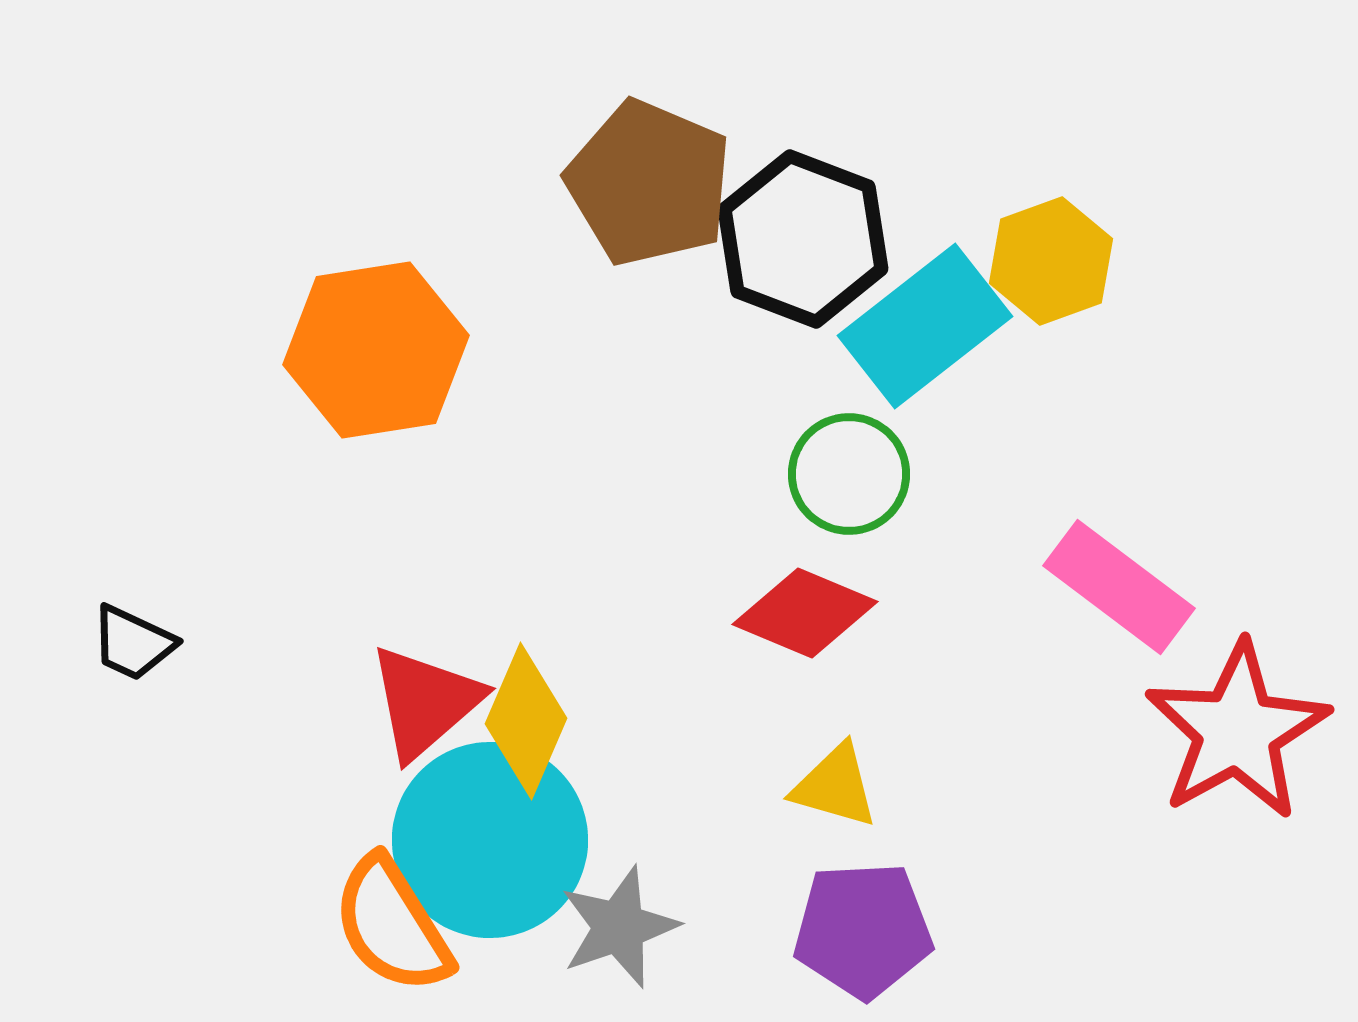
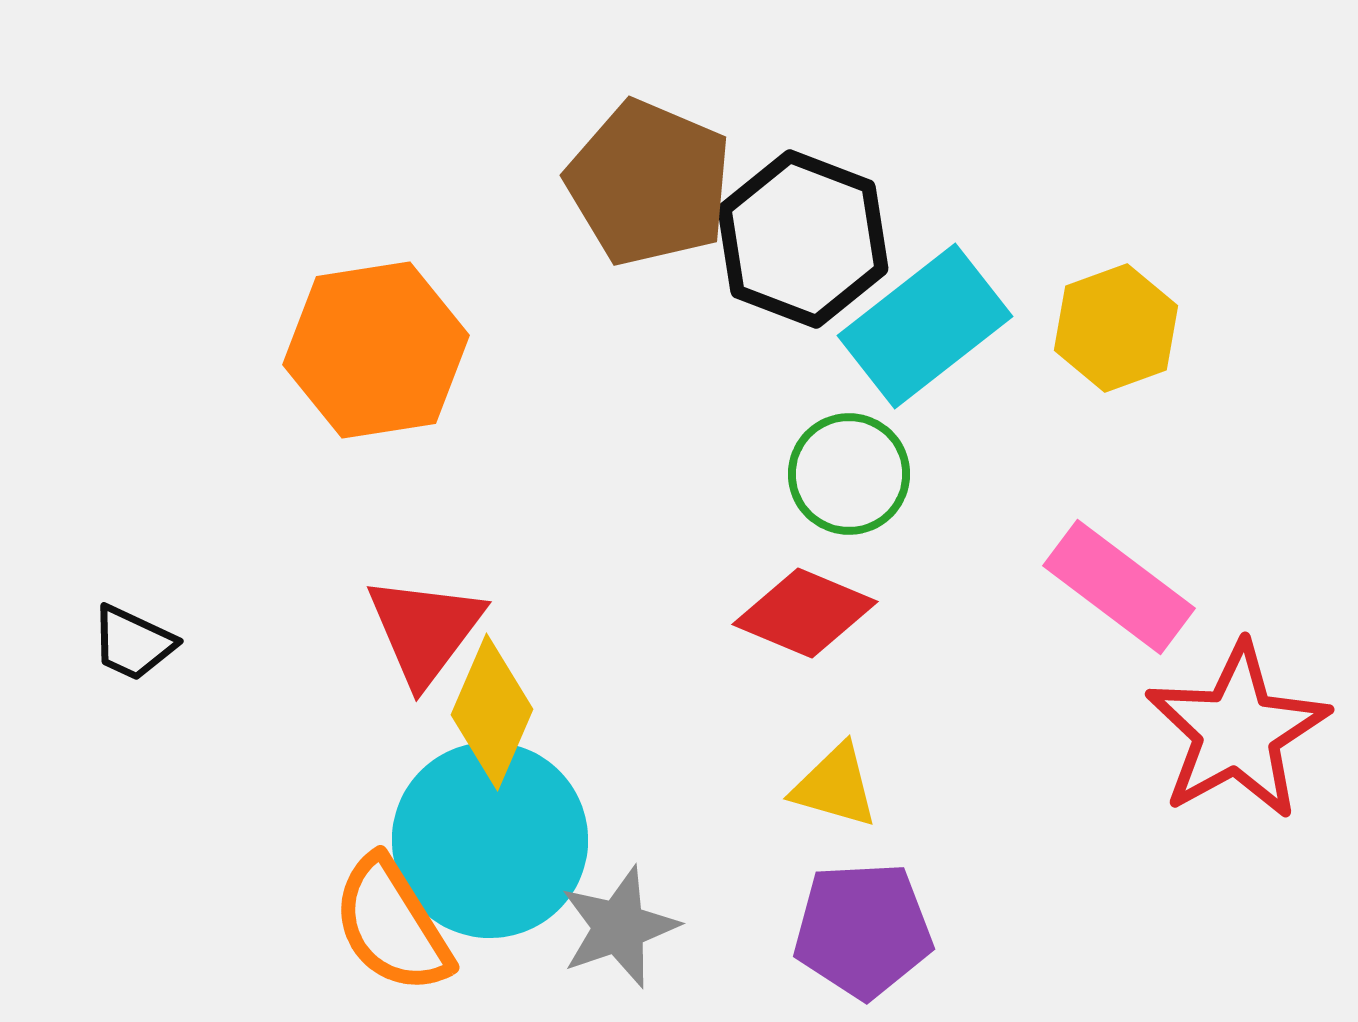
yellow hexagon: moved 65 px right, 67 px down
red triangle: moved 72 px up; rotated 12 degrees counterclockwise
yellow diamond: moved 34 px left, 9 px up
